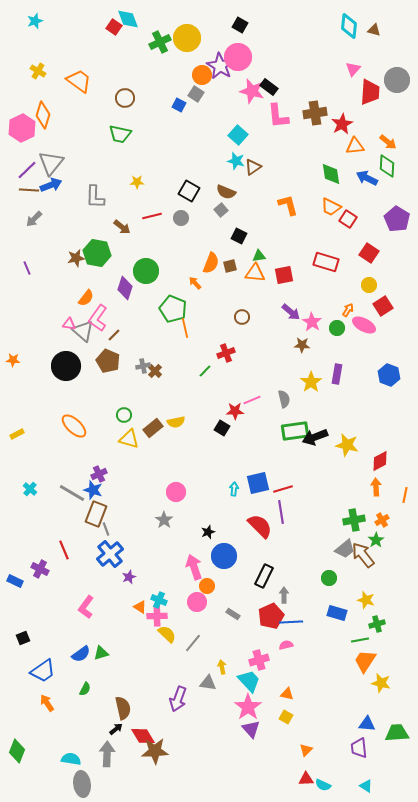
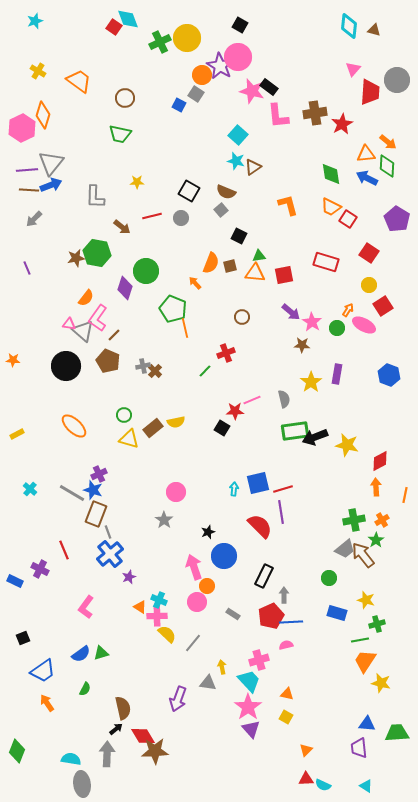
orange triangle at (355, 146): moved 11 px right, 8 px down
purple line at (27, 170): rotated 40 degrees clockwise
gray line at (106, 529): moved 2 px right, 3 px down
